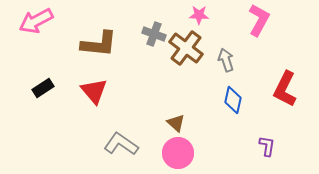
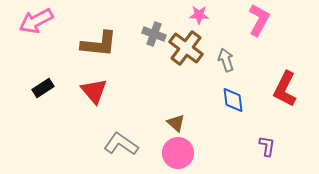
blue diamond: rotated 20 degrees counterclockwise
